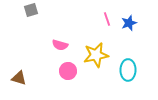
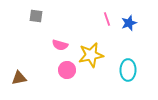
gray square: moved 5 px right, 6 px down; rotated 24 degrees clockwise
yellow star: moved 5 px left
pink circle: moved 1 px left, 1 px up
brown triangle: rotated 28 degrees counterclockwise
